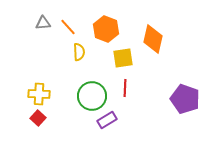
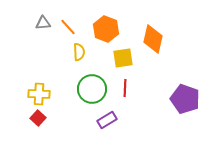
green circle: moved 7 px up
